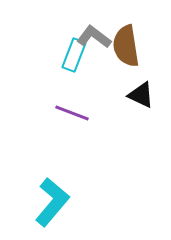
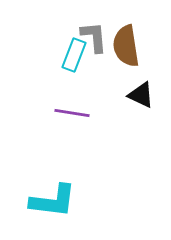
gray L-shape: rotated 48 degrees clockwise
purple line: rotated 12 degrees counterclockwise
cyan L-shape: moved 1 px right, 1 px up; rotated 57 degrees clockwise
